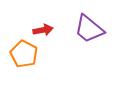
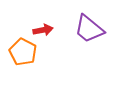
orange pentagon: moved 1 px left, 2 px up
